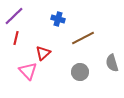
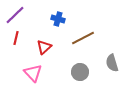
purple line: moved 1 px right, 1 px up
red triangle: moved 1 px right, 6 px up
pink triangle: moved 5 px right, 2 px down
